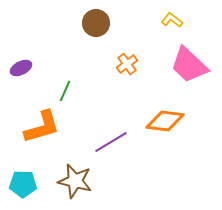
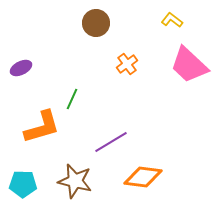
green line: moved 7 px right, 8 px down
orange diamond: moved 22 px left, 56 px down
